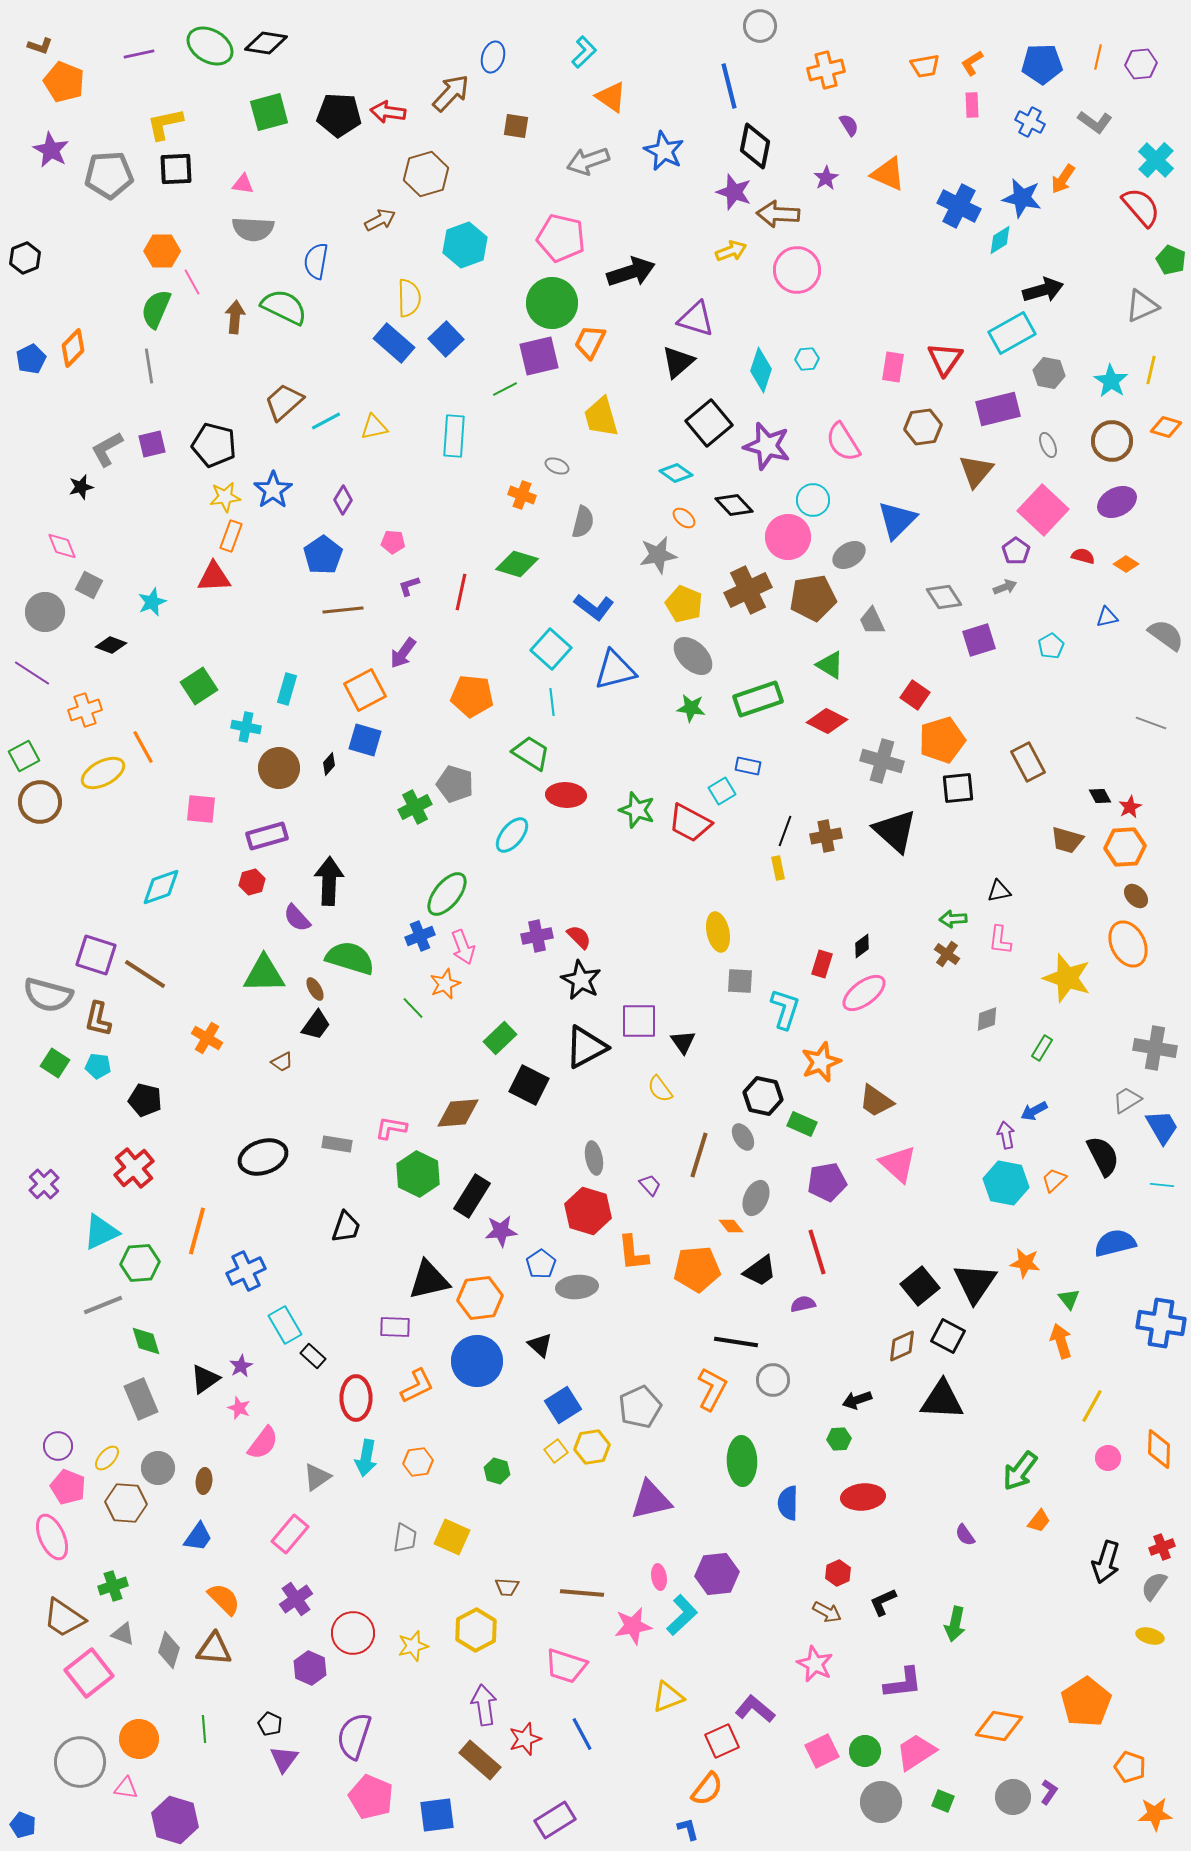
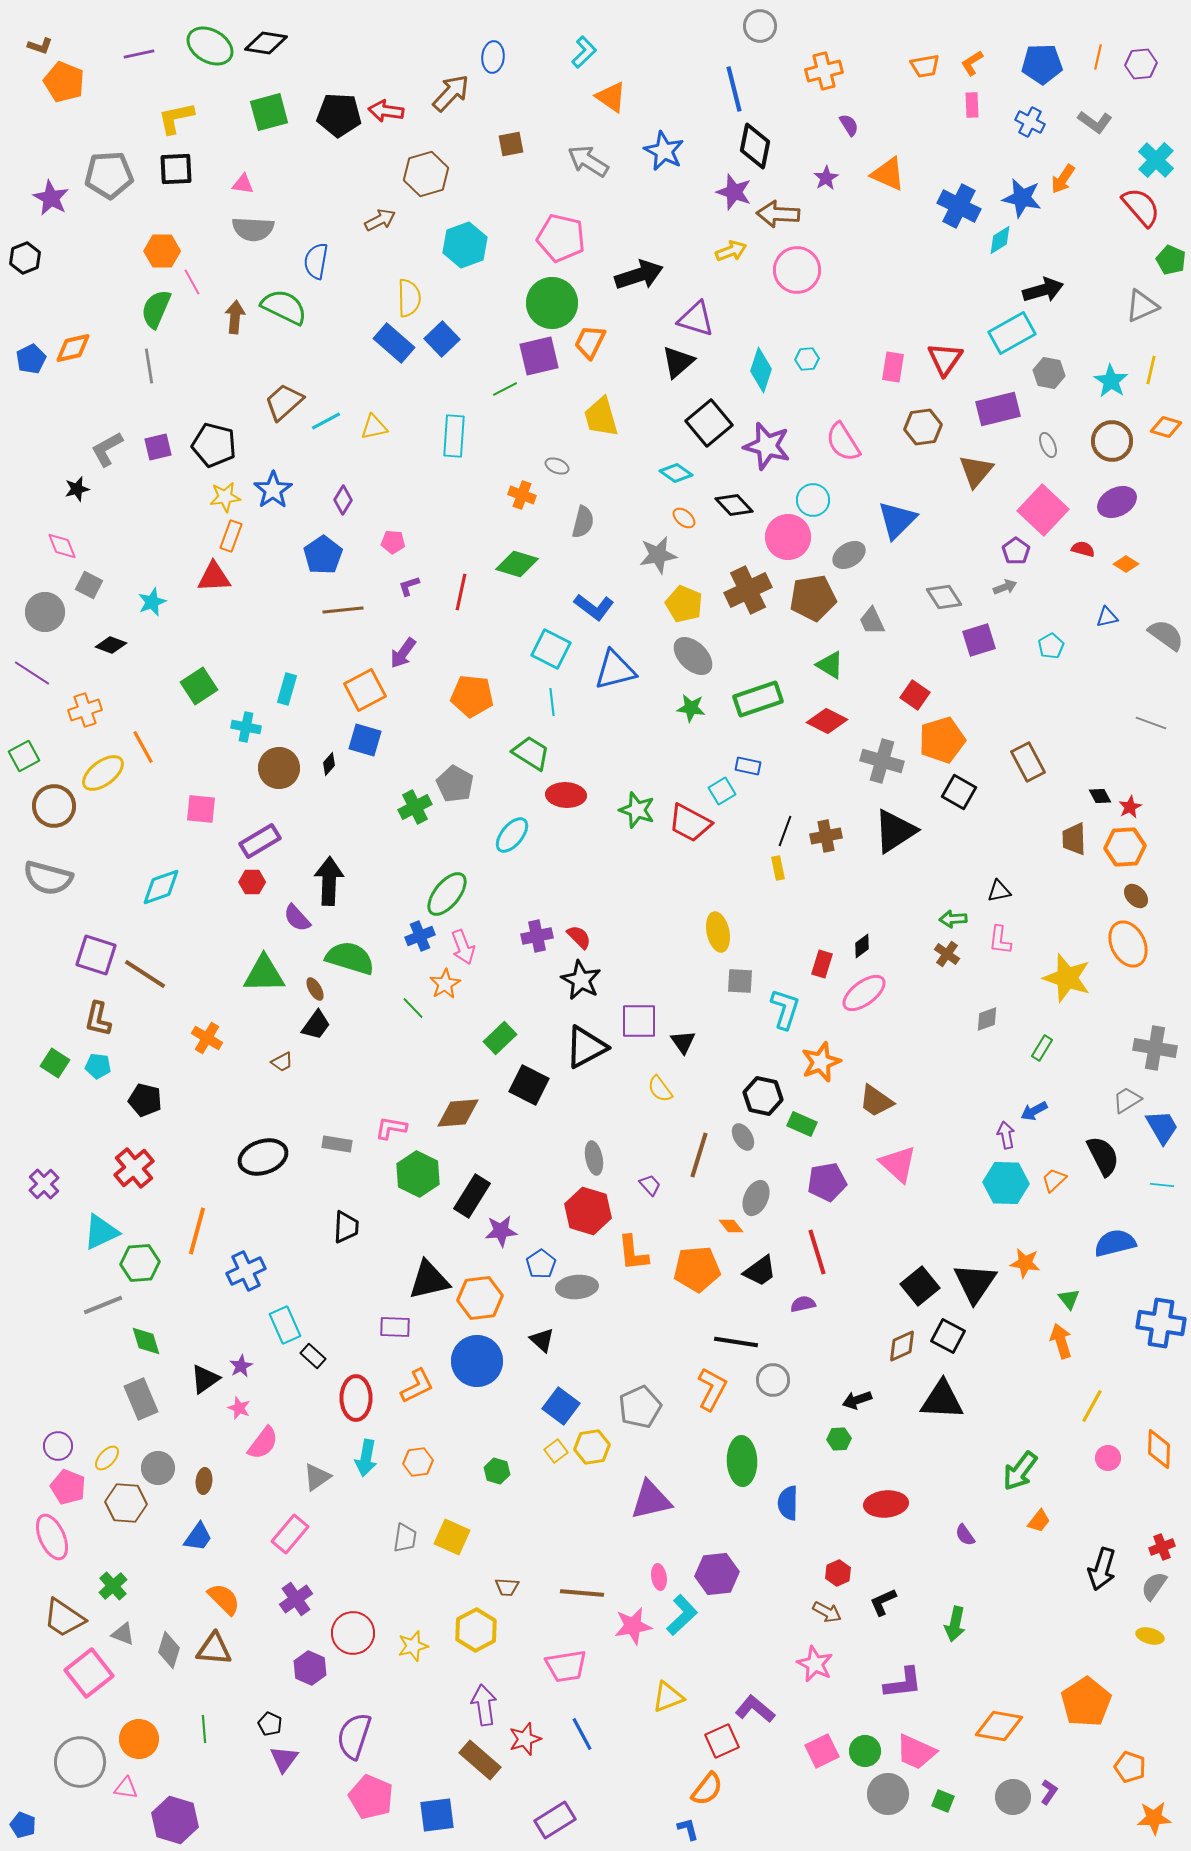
blue ellipse at (493, 57): rotated 12 degrees counterclockwise
orange cross at (826, 70): moved 2 px left, 1 px down
blue line at (729, 86): moved 5 px right, 3 px down
red arrow at (388, 112): moved 2 px left, 1 px up
yellow L-shape at (165, 124): moved 11 px right, 6 px up
brown square at (516, 126): moved 5 px left, 18 px down; rotated 20 degrees counterclockwise
purple star at (51, 150): moved 48 px down
gray arrow at (588, 161): rotated 51 degrees clockwise
black arrow at (631, 272): moved 8 px right, 3 px down
blue square at (446, 339): moved 4 px left
orange diamond at (73, 348): rotated 33 degrees clockwise
purple square at (152, 444): moved 6 px right, 3 px down
black star at (81, 487): moved 4 px left, 2 px down
red semicircle at (1083, 556): moved 7 px up
cyan square at (551, 649): rotated 15 degrees counterclockwise
yellow ellipse at (103, 773): rotated 9 degrees counterclockwise
gray pentagon at (455, 784): rotated 12 degrees clockwise
black square at (958, 788): moved 1 px right, 4 px down; rotated 36 degrees clockwise
brown circle at (40, 802): moved 14 px right, 4 px down
black triangle at (895, 831): rotated 45 degrees clockwise
purple rectangle at (267, 836): moved 7 px left, 5 px down; rotated 15 degrees counterclockwise
brown trapezoid at (1067, 840): moved 7 px right, 1 px up; rotated 72 degrees clockwise
red hexagon at (252, 882): rotated 15 degrees clockwise
orange star at (445, 984): rotated 8 degrees counterclockwise
gray semicircle at (48, 995): moved 117 px up
cyan hexagon at (1006, 1183): rotated 9 degrees counterclockwise
black trapezoid at (346, 1227): rotated 16 degrees counterclockwise
cyan rectangle at (285, 1325): rotated 6 degrees clockwise
black triangle at (540, 1345): moved 2 px right, 5 px up
blue square at (563, 1405): moved 2 px left, 1 px down; rotated 21 degrees counterclockwise
red ellipse at (863, 1497): moved 23 px right, 7 px down
black arrow at (1106, 1562): moved 4 px left, 7 px down
green cross at (113, 1586): rotated 24 degrees counterclockwise
pink trapezoid at (566, 1666): rotated 27 degrees counterclockwise
pink trapezoid at (916, 1752): rotated 123 degrees counterclockwise
gray circle at (881, 1802): moved 7 px right, 8 px up
orange star at (1155, 1814): moved 1 px left, 4 px down
